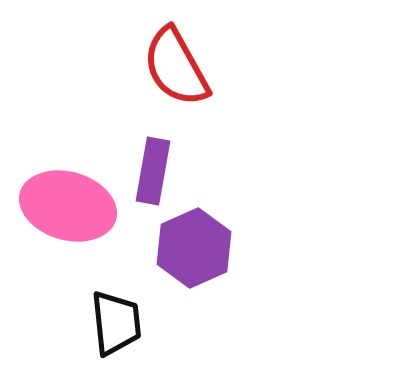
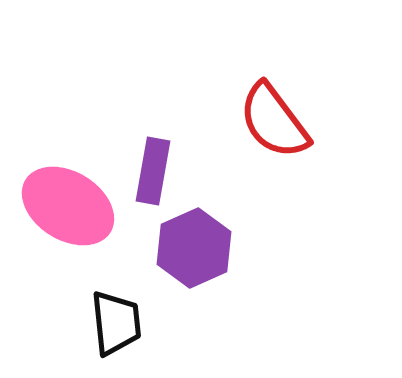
red semicircle: moved 98 px right, 54 px down; rotated 8 degrees counterclockwise
pink ellipse: rotated 16 degrees clockwise
